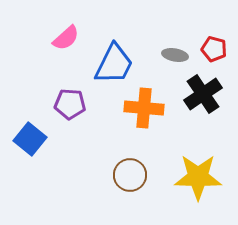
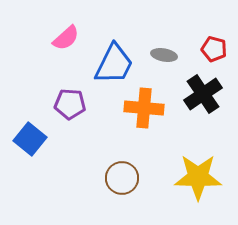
gray ellipse: moved 11 px left
brown circle: moved 8 px left, 3 px down
